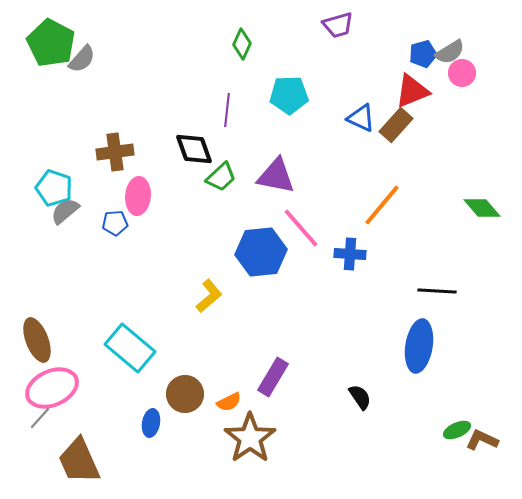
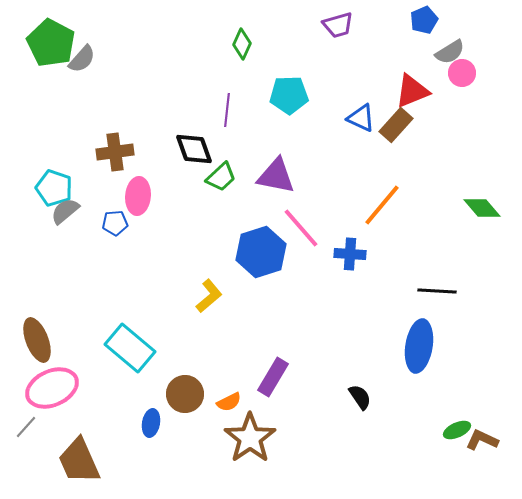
blue pentagon at (423, 54): moved 1 px right, 34 px up; rotated 8 degrees counterclockwise
blue hexagon at (261, 252): rotated 12 degrees counterclockwise
gray line at (40, 418): moved 14 px left, 9 px down
